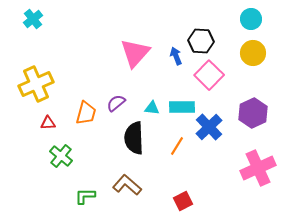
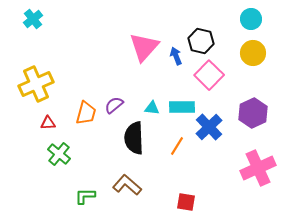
black hexagon: rotated 10 degrees clockwise
pink triangle: moved 9 px right, 6 px up
purple semicircle: moved 2 px left, 2 px down
green cross: moved 2 px left, 2 px up
red square: moved 3 px right, 1 px down; rotated 36 degrees clockwise
